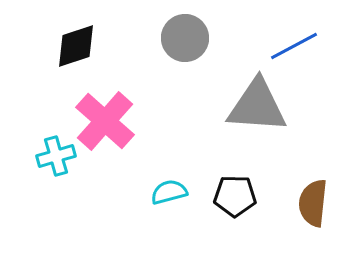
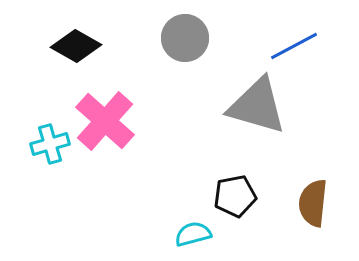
black diamond: rotated 48 degrees clockwise
gray triangle: rotated 12 degrees clockwise
cyan cross: moved 6 px left, 12 px up
cyan semicircle: moved 24 px right, 42 px down
black pentagon: rotated 12 degrees counterclockwise
